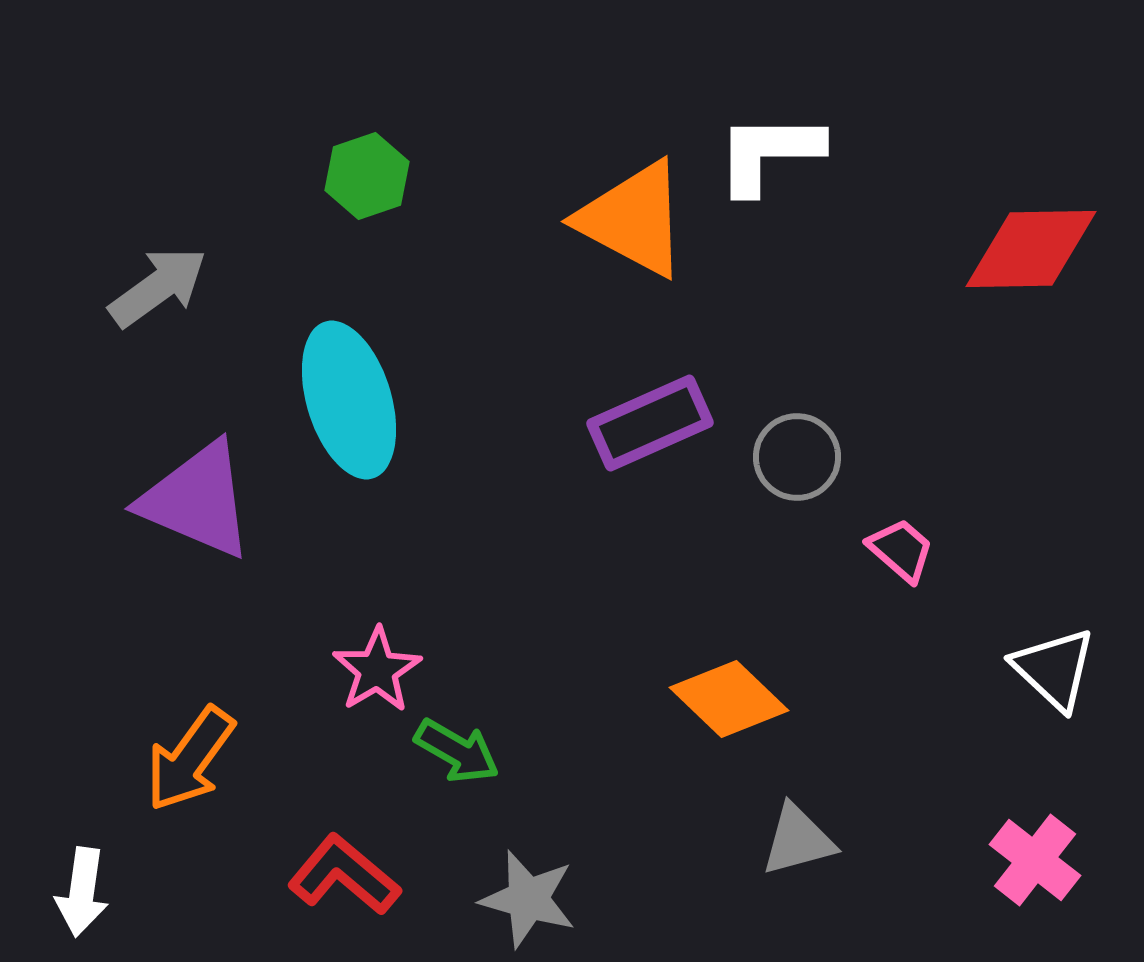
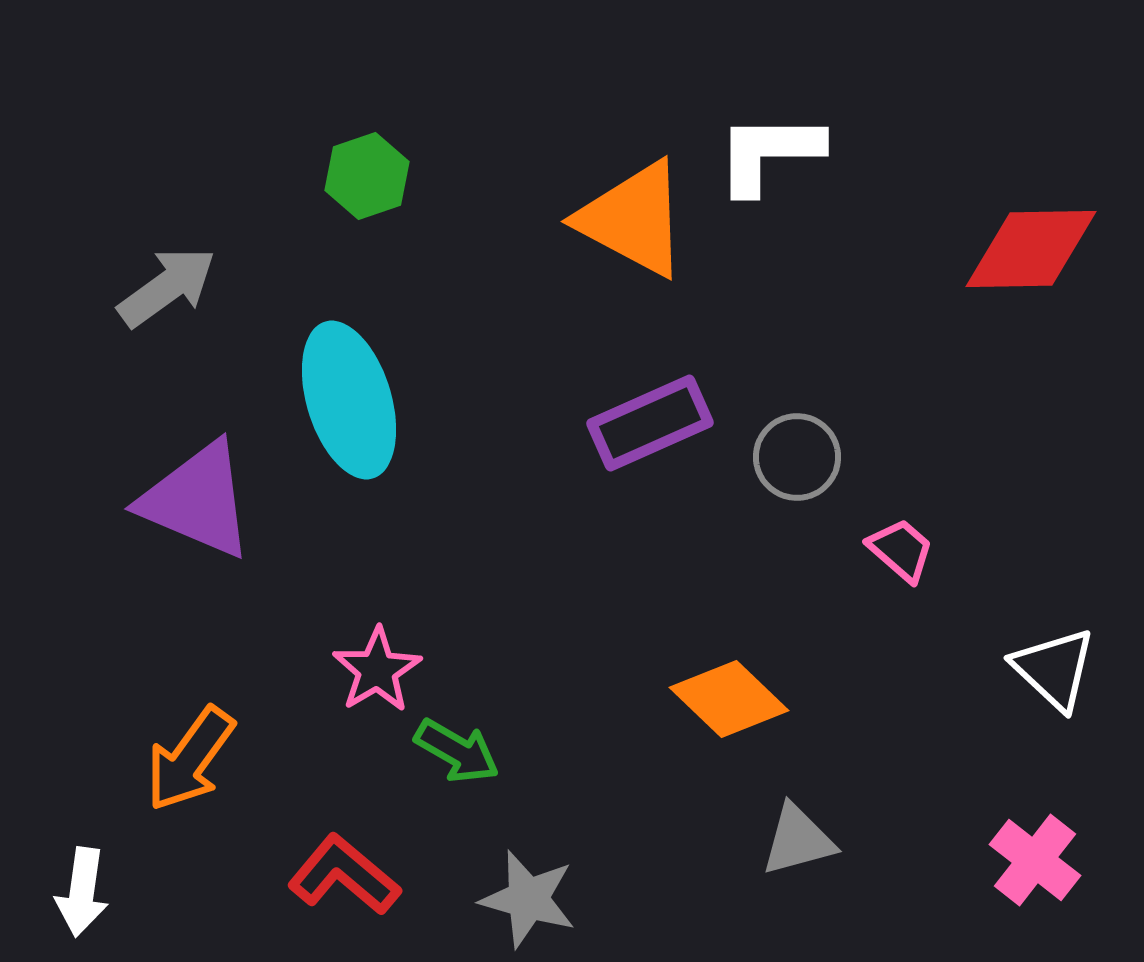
gray arrow: moved 9 px right
